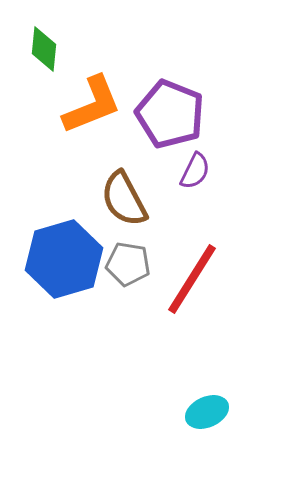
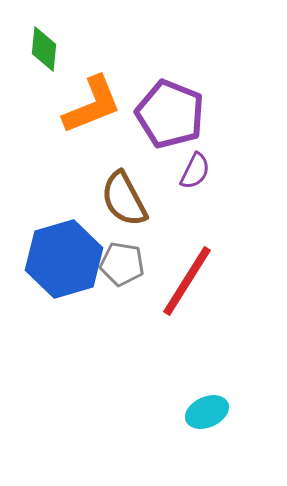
gray pentagon: moved 6 px left
red line: moved 5 px left, 2 px down
